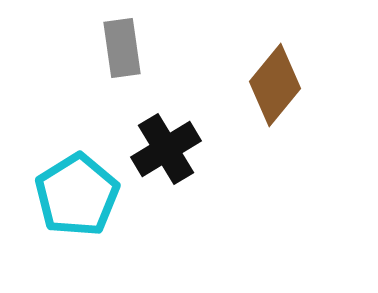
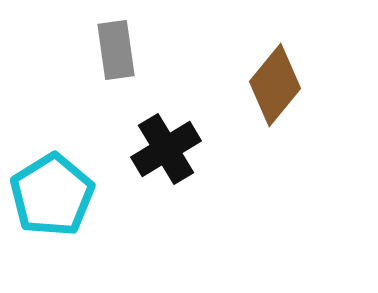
gray rectangle: moved 6 px left, 2 px down
cyan pentagon: moved 25 px left
